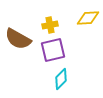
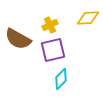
yellow cross: rotated 14 degrees counterclockwise
